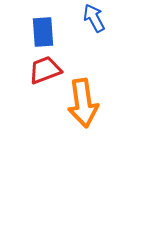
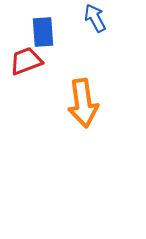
blue arrow: moved 1 px right
red trapezoid: moved 19 px left, 9 px up
